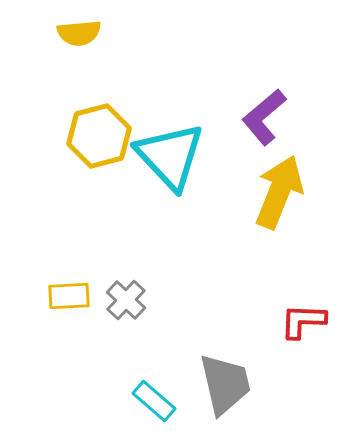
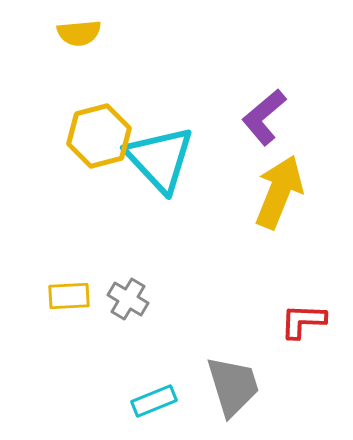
cyan triangle: moved 10 px left, 3 px down
gray cross: moved 2 px right, 1 px up; rotated 12 degrees counterclockwise
gray trapezoid: moved 8 px right, 2 px down; rotated 4 degrees counterclockwise
cyan rectangle: rotated 63 degrees counterclockwise
